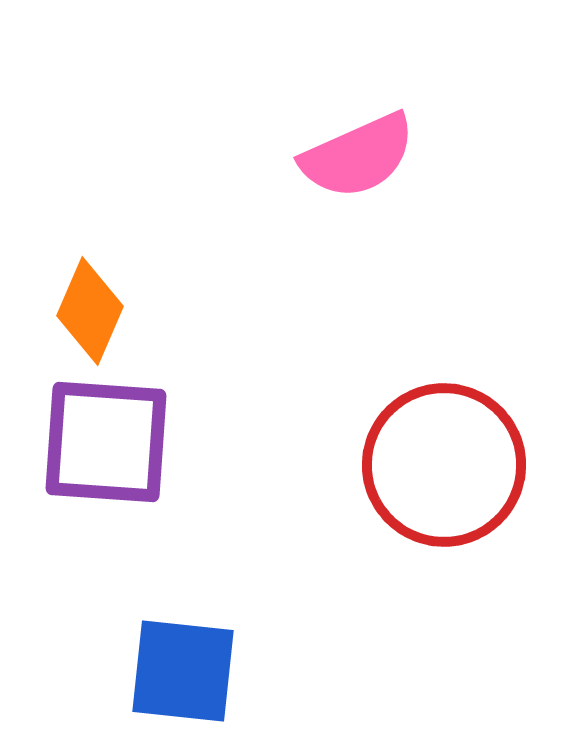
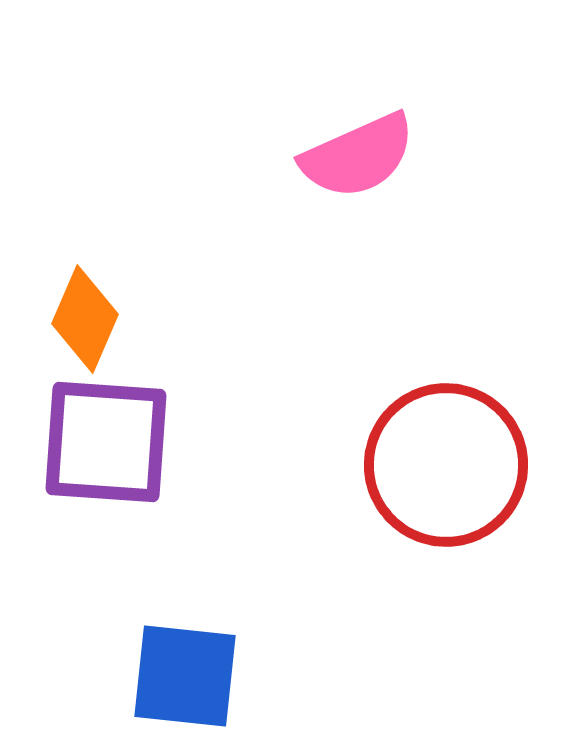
orange diamond: moved 5 px left, 8 px down
red circle: moved 2 px right
blue square: moved 2 px right, 5 px down
